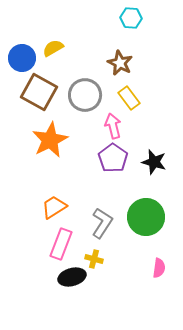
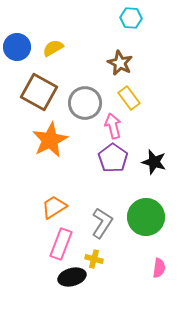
blue circle: moved 5 px left, 11 px up
gray circle: moved 8 px down
